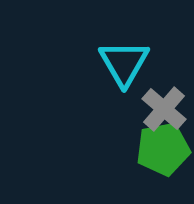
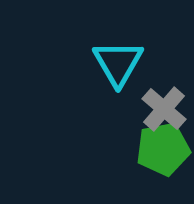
cyan triangle: moved 6 px left
